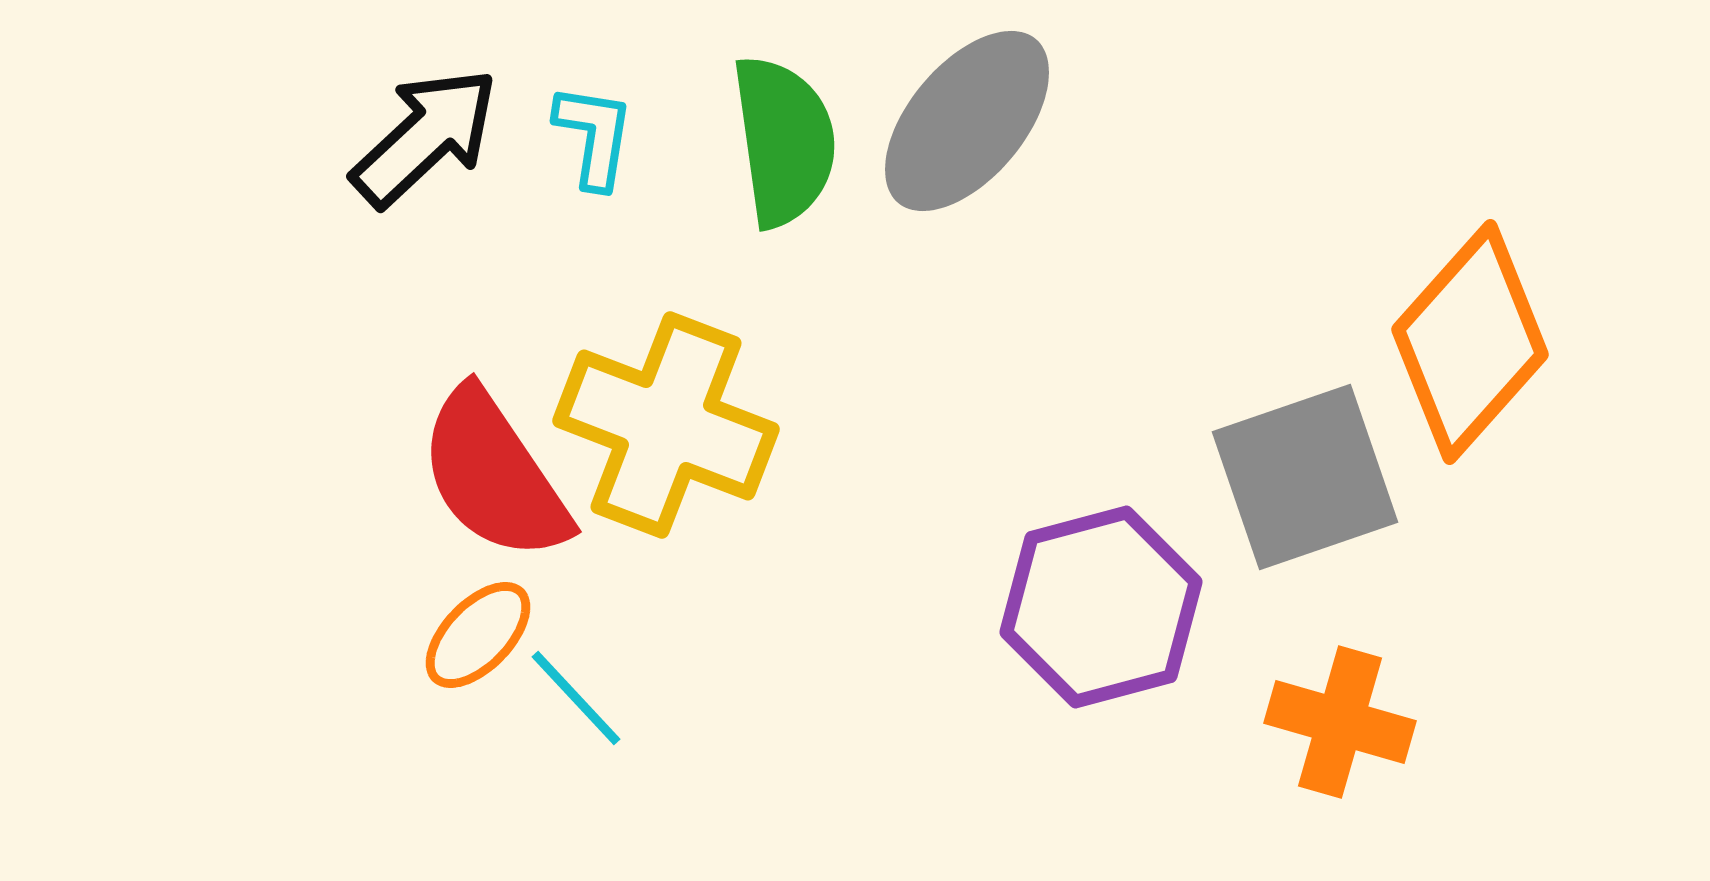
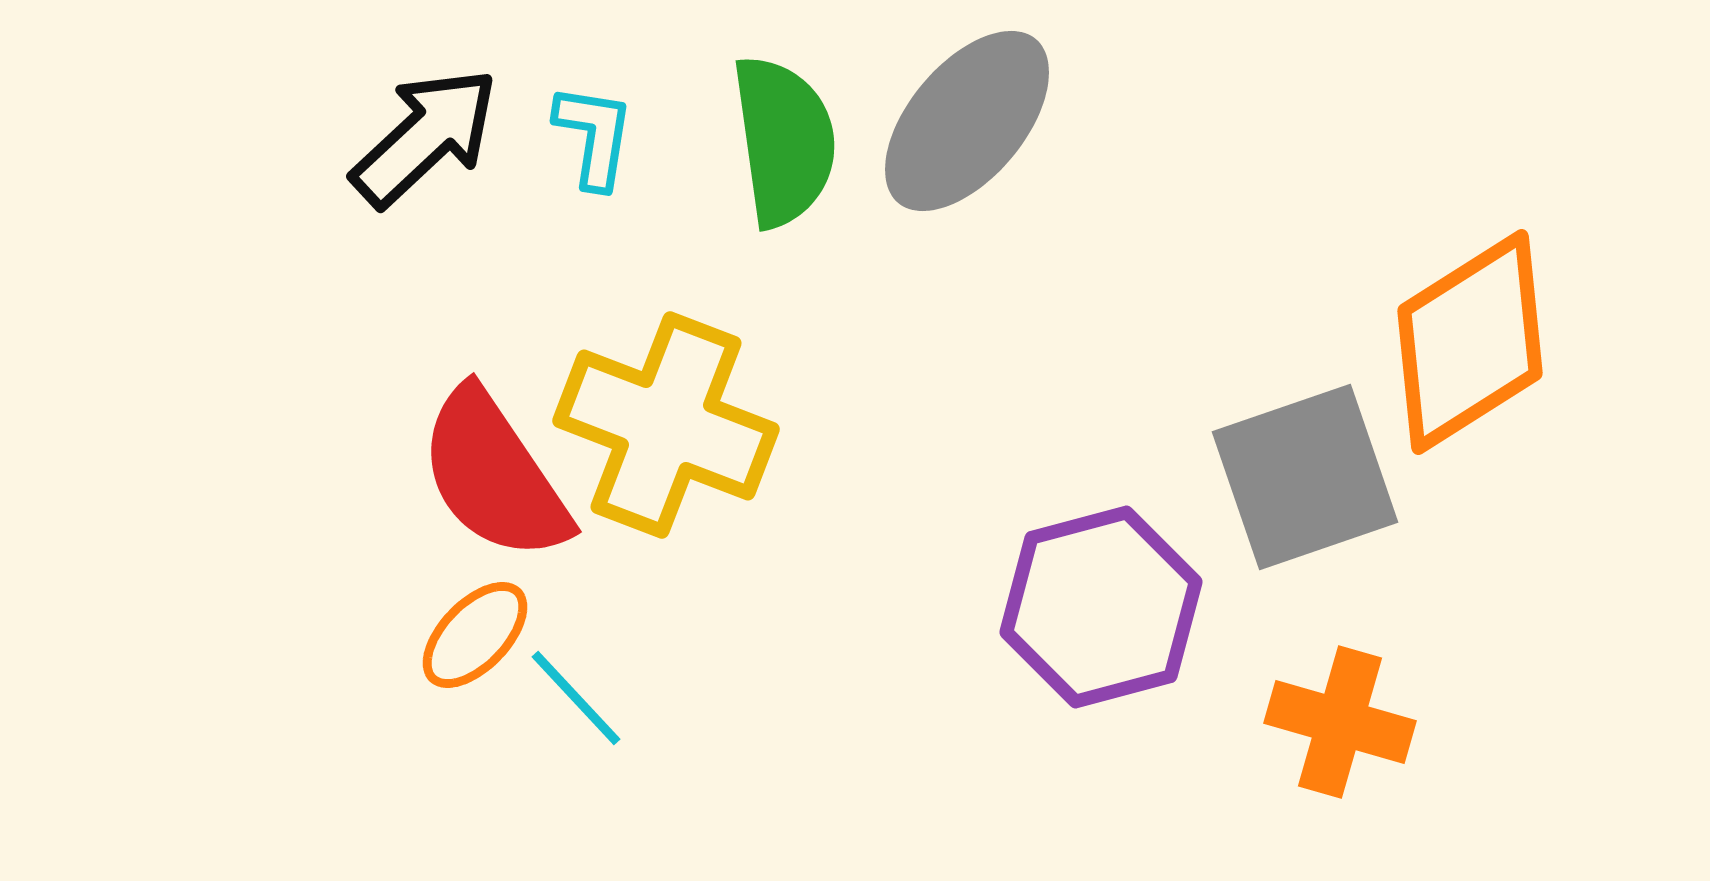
orange diamond: rotated 16 degrees clockwise
orange ellipse: moved 3 px left
